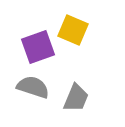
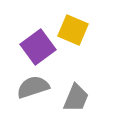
purple square: rotated 16 degrees counterclockwise
gray semicircle: rotated 36 degrees counterclockwise
